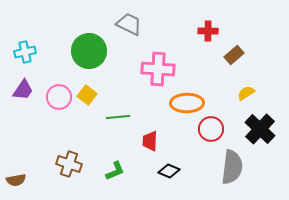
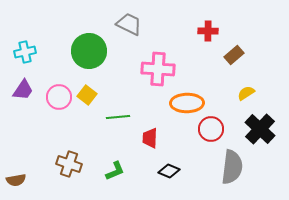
red trapezoid: moved 3 px up
